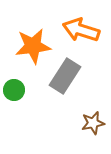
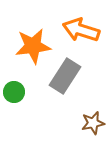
green circle: moved 2 px down
